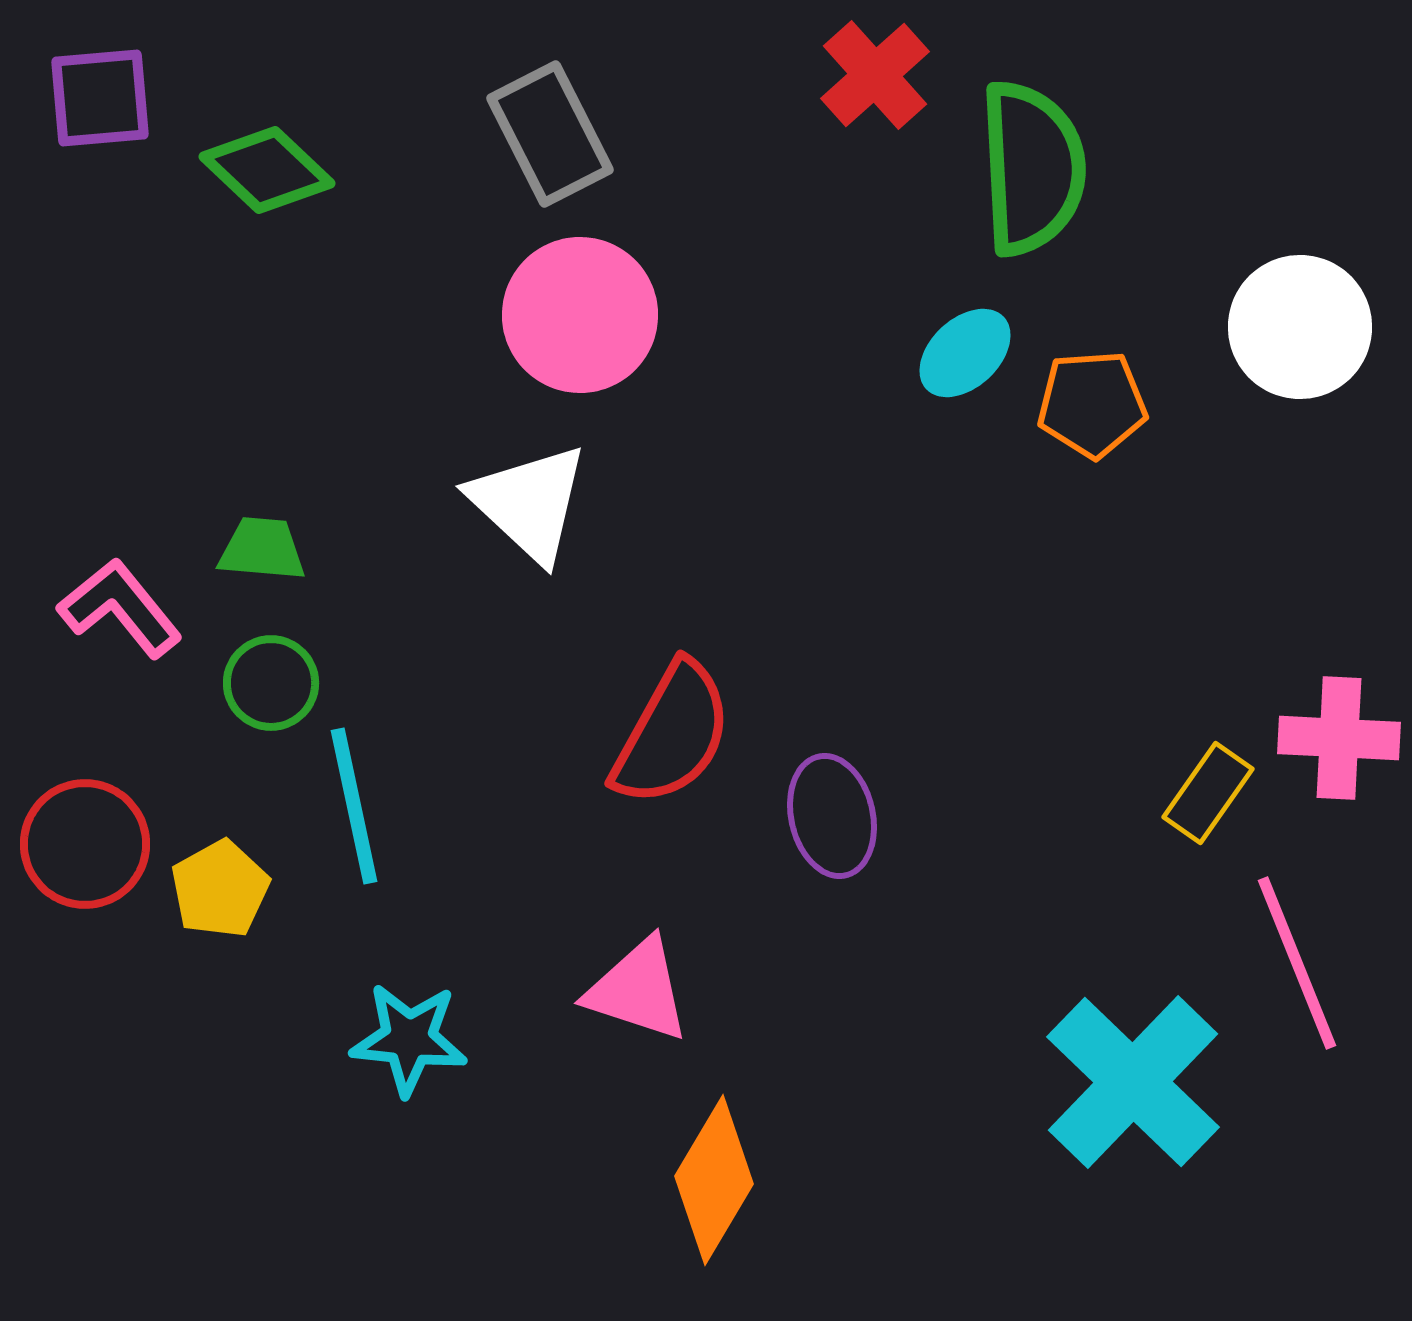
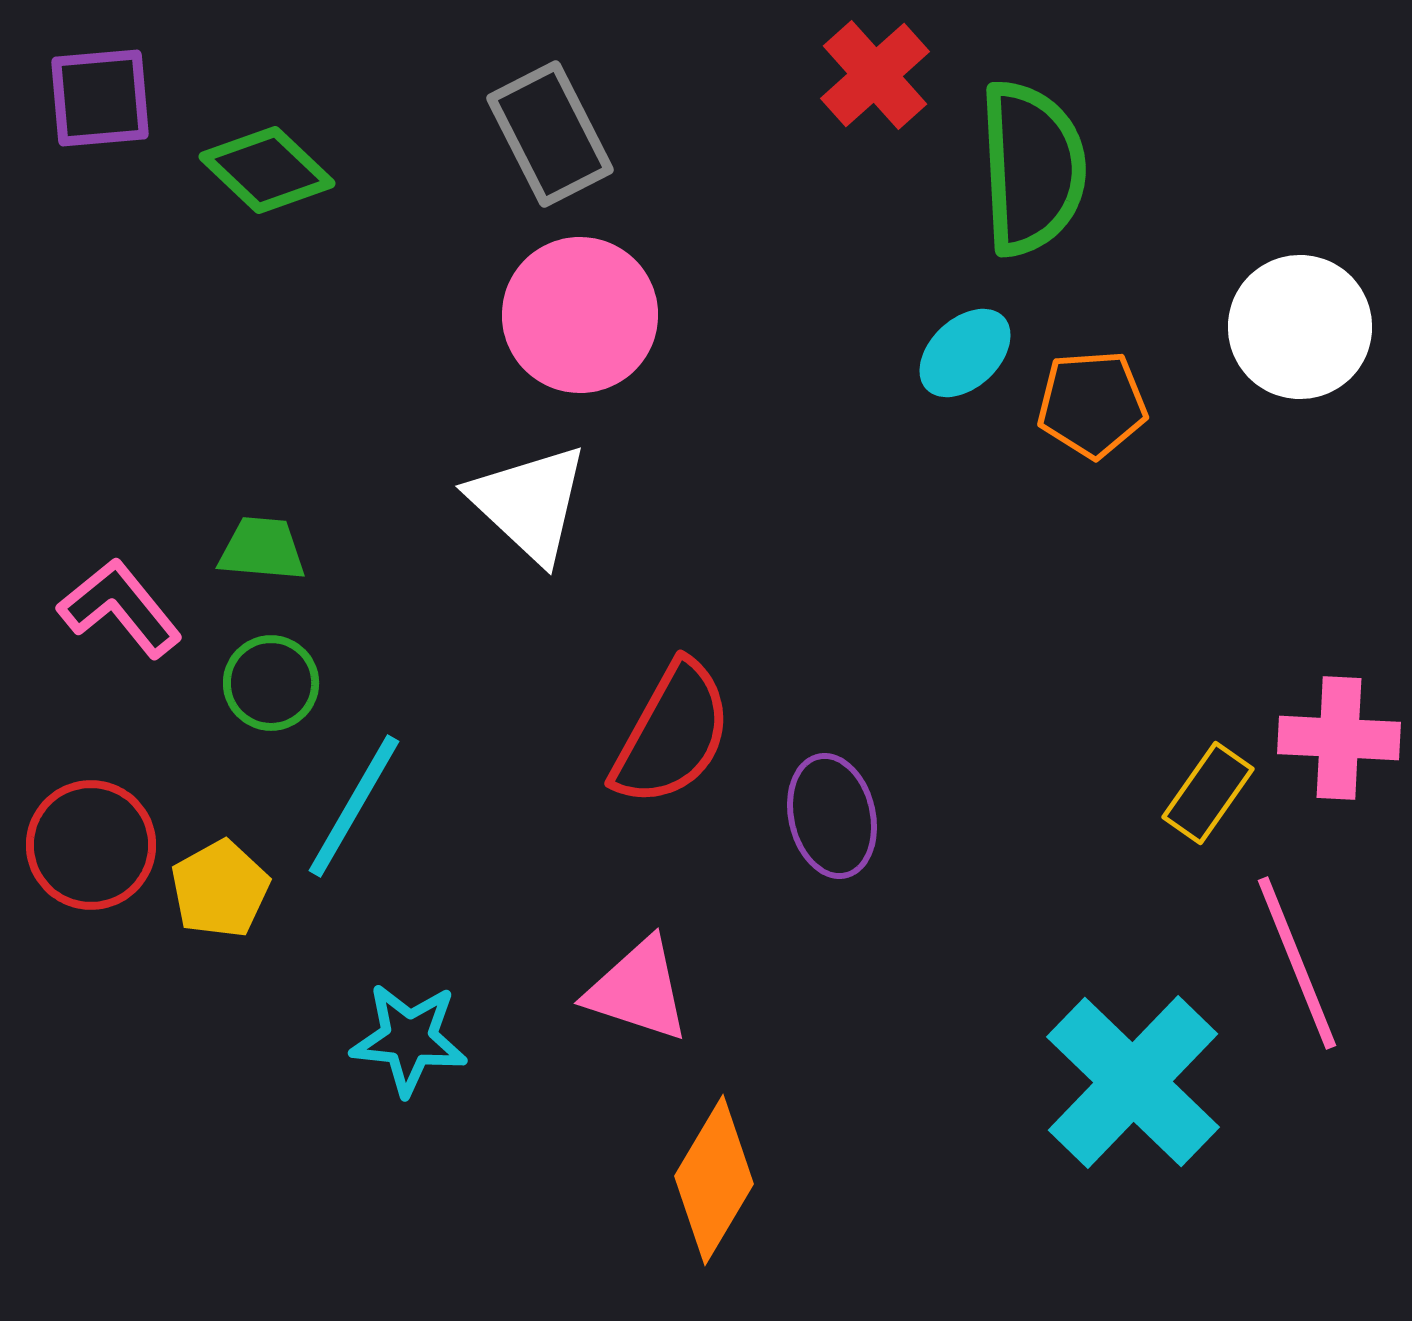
cyan line: rotated 42 degrees clockwise
red circle: moved 6 px right, 1 px down
